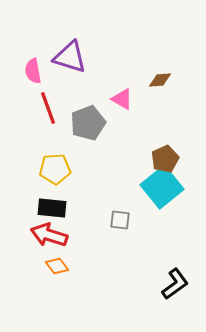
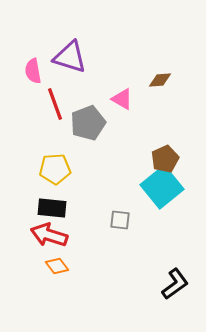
red line: moved 7 px right, 4 px up
